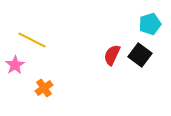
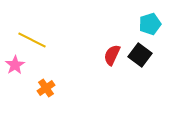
orange cross: moved 2 px right
